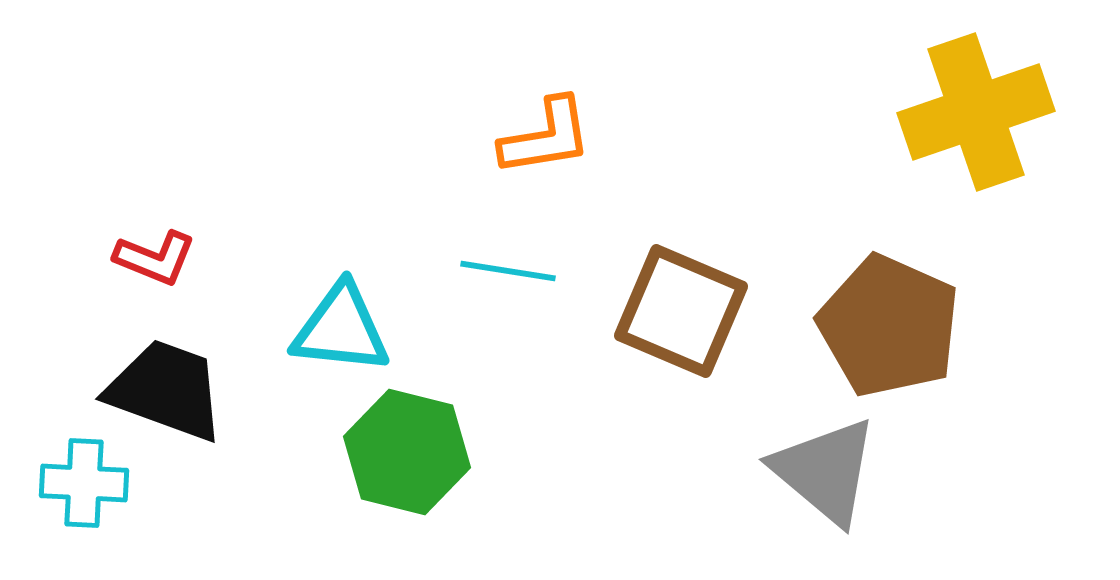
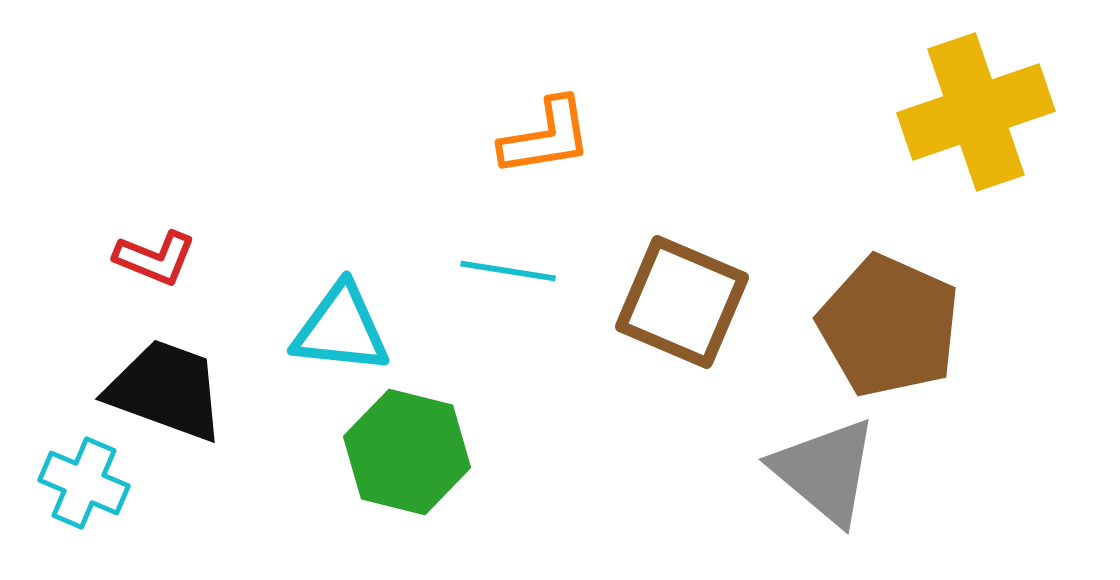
brown square: moved 1 px right, 9 px up
cyan cross: rotated 20 degrees clockwise
